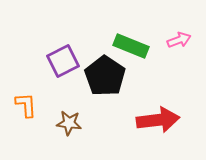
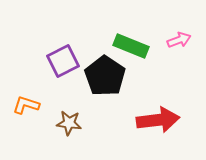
orange L-shape: rotated 68 degrees counterclockwise
